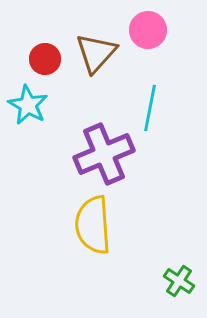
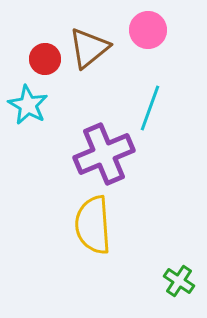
brown triangle: moved 7 px left, 5 px up; rotated 9 degrees clockwise
cyan line: rotated 9 degrees clockwise
